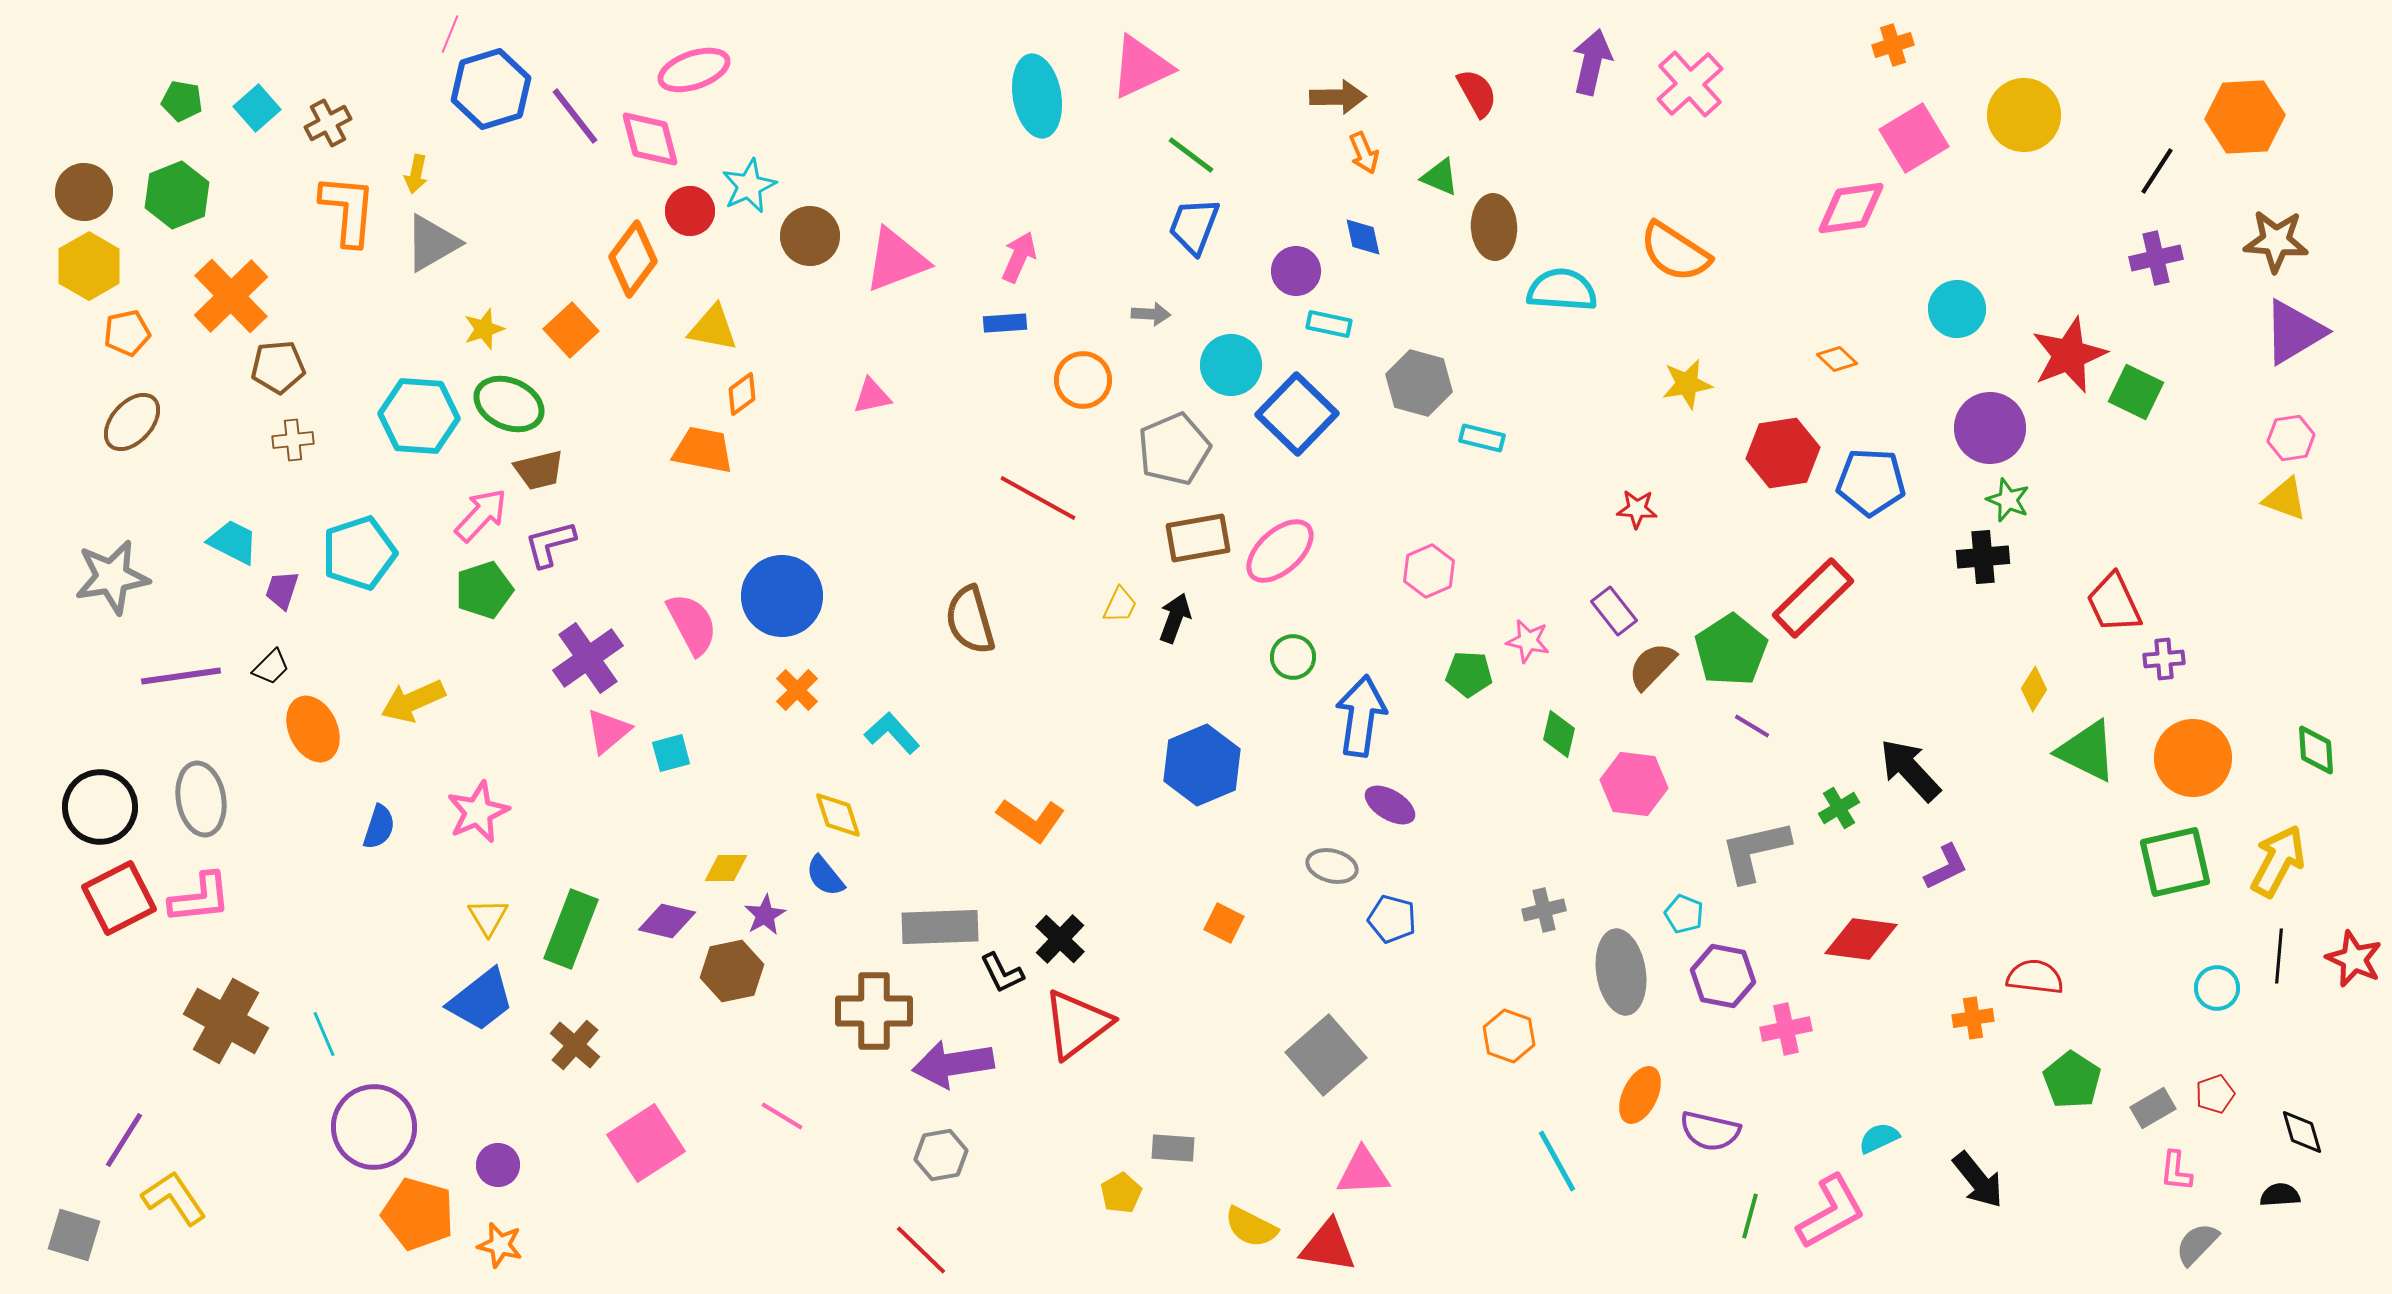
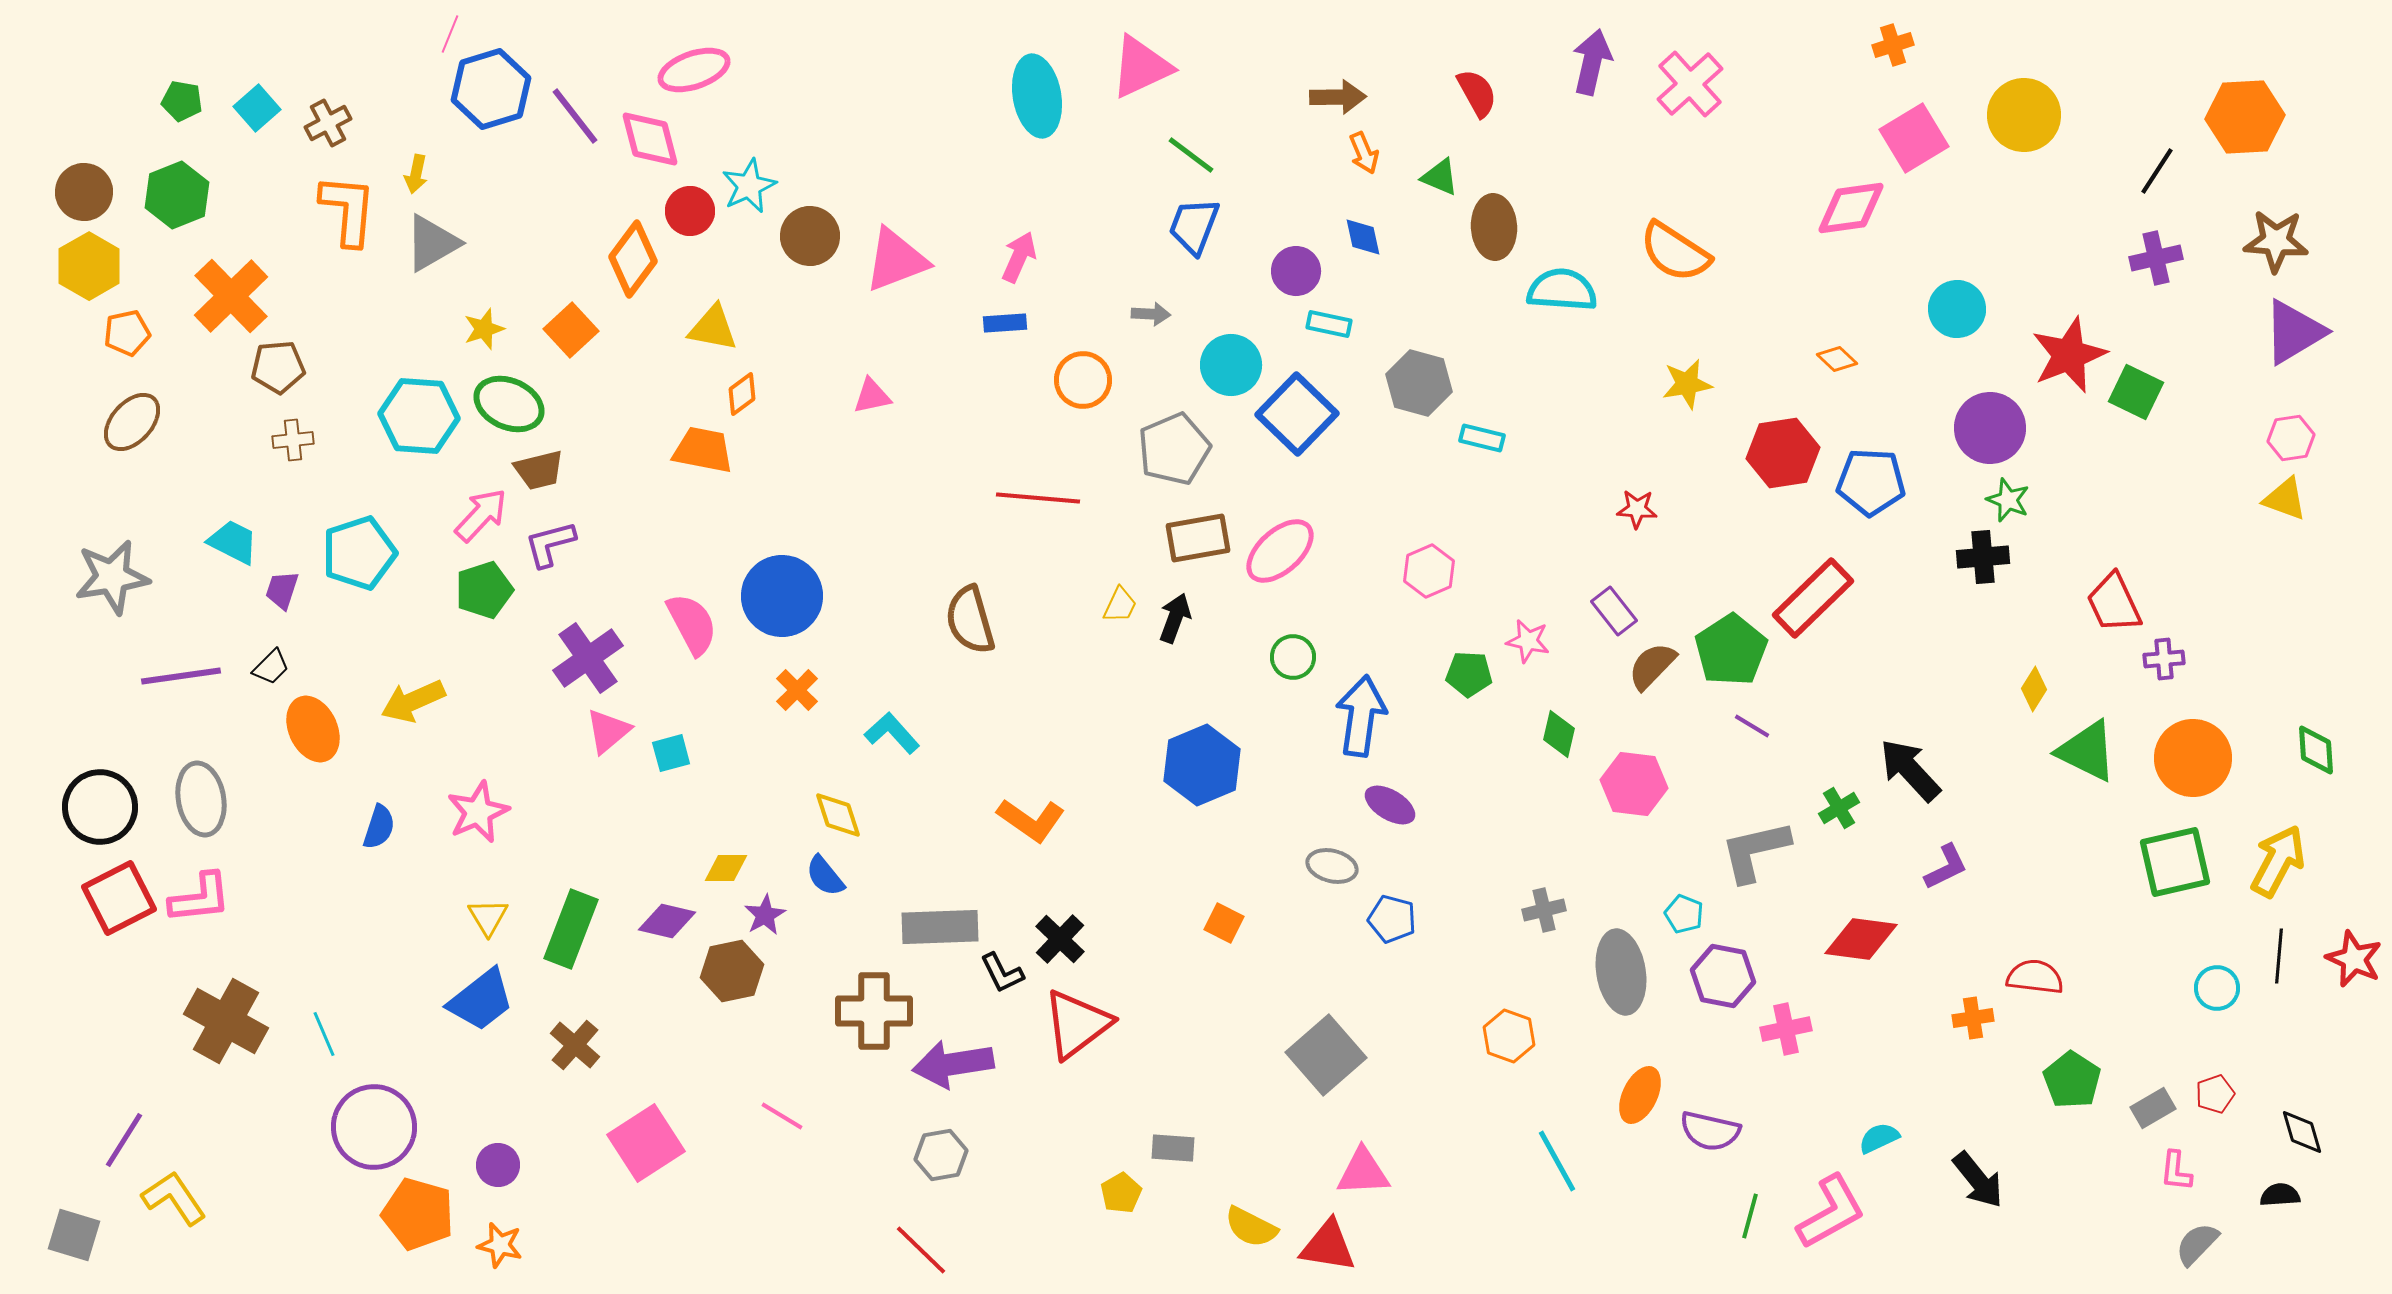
red line at (1038, 498): rotated 24 degrees counterclockwise
